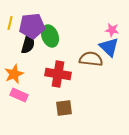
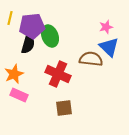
yellow line: moved 5 px up
pink star: moved 6 px left, 3 px up; rotated 24 degrees counterclockwise
red cross: rotated 15 degrees clockwise
